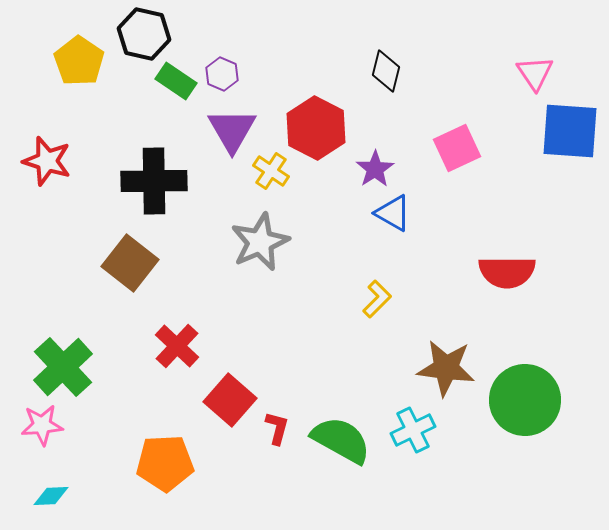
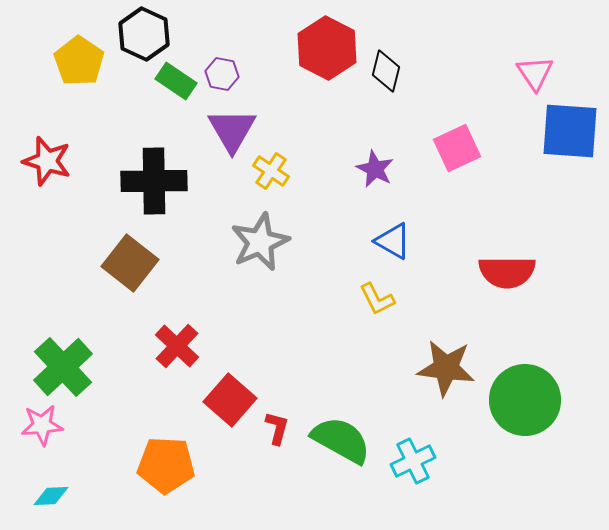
black hexagon: rotated 12 degrees clockwise
purple hexagon: rotated 12 degrees counterclockwise
red hexagon: moved 11 px right, 80 px up
purple star: rotated 12 degrees counterclockwise
blue triangle: moved 28 px down
yellow L-shape: rotated 108 degrees clockwise
cyan cross: moved 31 px down
orange pentagon: moved 1 px right, 2 px down; rotated 6 degrees clockwise
